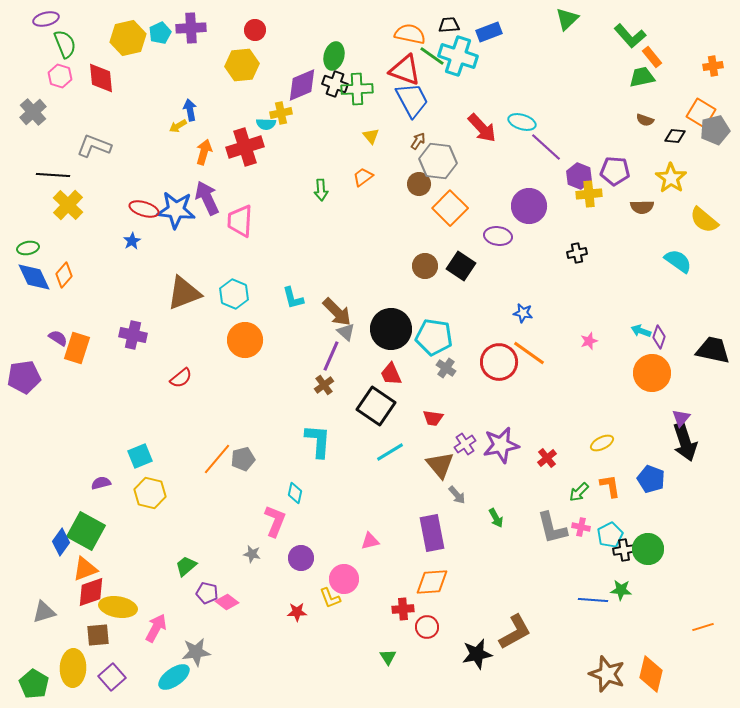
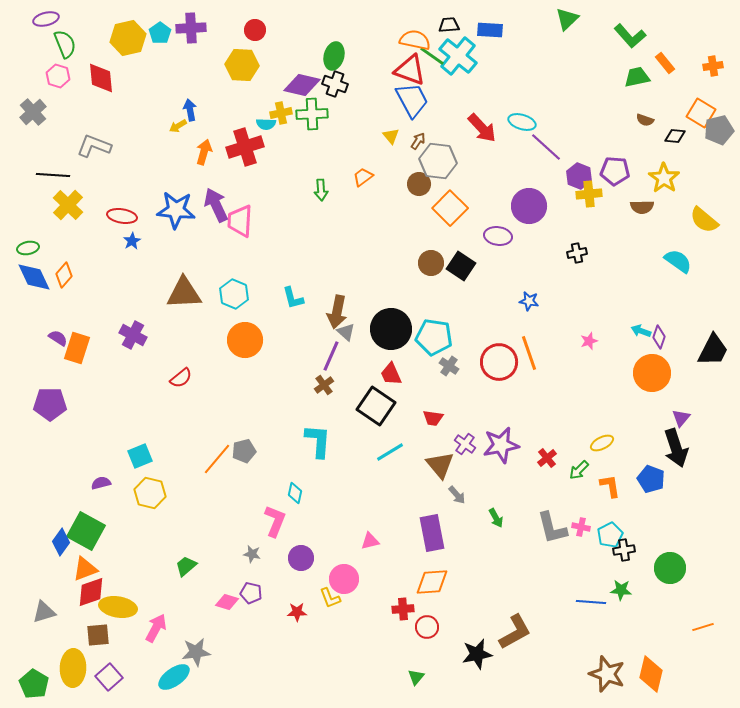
blue rectangle at (489, 32): moved 1 px right, 2 px up; rotated 25 degrees clockwise
cyan pentagon at (160, 33): rotated 10 degrees counterclockwise
orange semicircle at (410, 34): moved 5 px right, 6 px down
cyan cross at (458, 56): rotated 21 degrees clockwise
orange rectangle at (652, 57): moved 13 px right, 6 px down
yellow hexagon at (242, 65): rotated 8 degrees clockwise
red triangle at (405, 70): moved 5 px right
pink hexagon at (60, 76): moved 2 px left
green trapezoid at (642, 77): moved 5 px left
purple diamond at (302, 85): rotated 36 degrees clockwise
green cross at (357, 89): moved 45 px left, 25 px down
gray pentagon at (715, 130): moved 4 px right
yellow triangle at (371, 136): moved 20 px right
yellow star at (671, 178): moved 7 px left
purple arrow at (207, 198): moved 9 px right, 7 px down
red ellipse at (144, 209): moved 22 px left, 7 px down; rotated 8 degrees counterclockwise
brown circle at (425, 266): moved 6 px right, 3 px up
brown triangle at (184, 293): rotated 18 degrees clockwise
brown arrow at (337, 312): rotated 56 degrees clockwise
blue star at (523, 313): moved 6 px right, 12 px up
purple cross at (133, 335): rotated 16 degrees clockwise
black trapezoid at (713, 350): rotated 105 degrees clockwise
orange line at (529, 353): rotated 36 degrees clockwise
gray cross at (446, 368): moved 3 px right, 2 px up
purple pentagon at (24, 377): moved 26 px right, 27 px down; rotated 8 degrees clockwise
black arrow at (685, 442): moved 9 px left, 6 px down
purple cross at (465, 444): rotated 20 degrees counterclockwise
gray pentagon at (243, 459): moved 1 px right, 8 px up
green arrow at (579, 492): moved 22 px up
green circle at (648, 549): moved 22 px right, 19 px down
purple pentagon at (207, 593): moved 44 px right
blue line at (593, 600): moved 2 px left, 2 px down
pink diamond at (227, 602): rotated 20 degrees counterclockwise
green triangle at (388, 657): moved 28 px right, 20 px down; rotated 12 degrees clockwise
purple square at (112, 677): moved 3 px left
